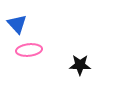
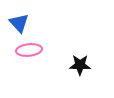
blue triangle: moved 2 px right, 1 px up
